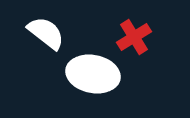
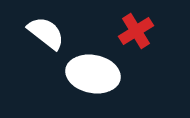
red cross: moved 2 px right, 6 px up
